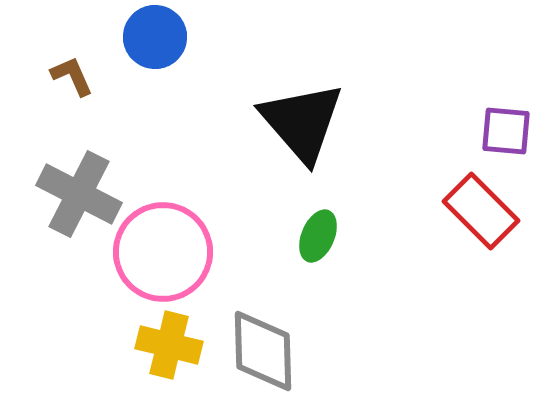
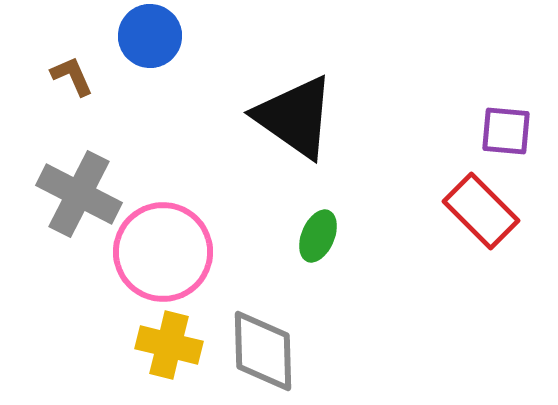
blue circle: moved 5 px left, 1 px up
black triangle: moved 7 px left, 5 px up; rotated 14 degrees counterclockwise
